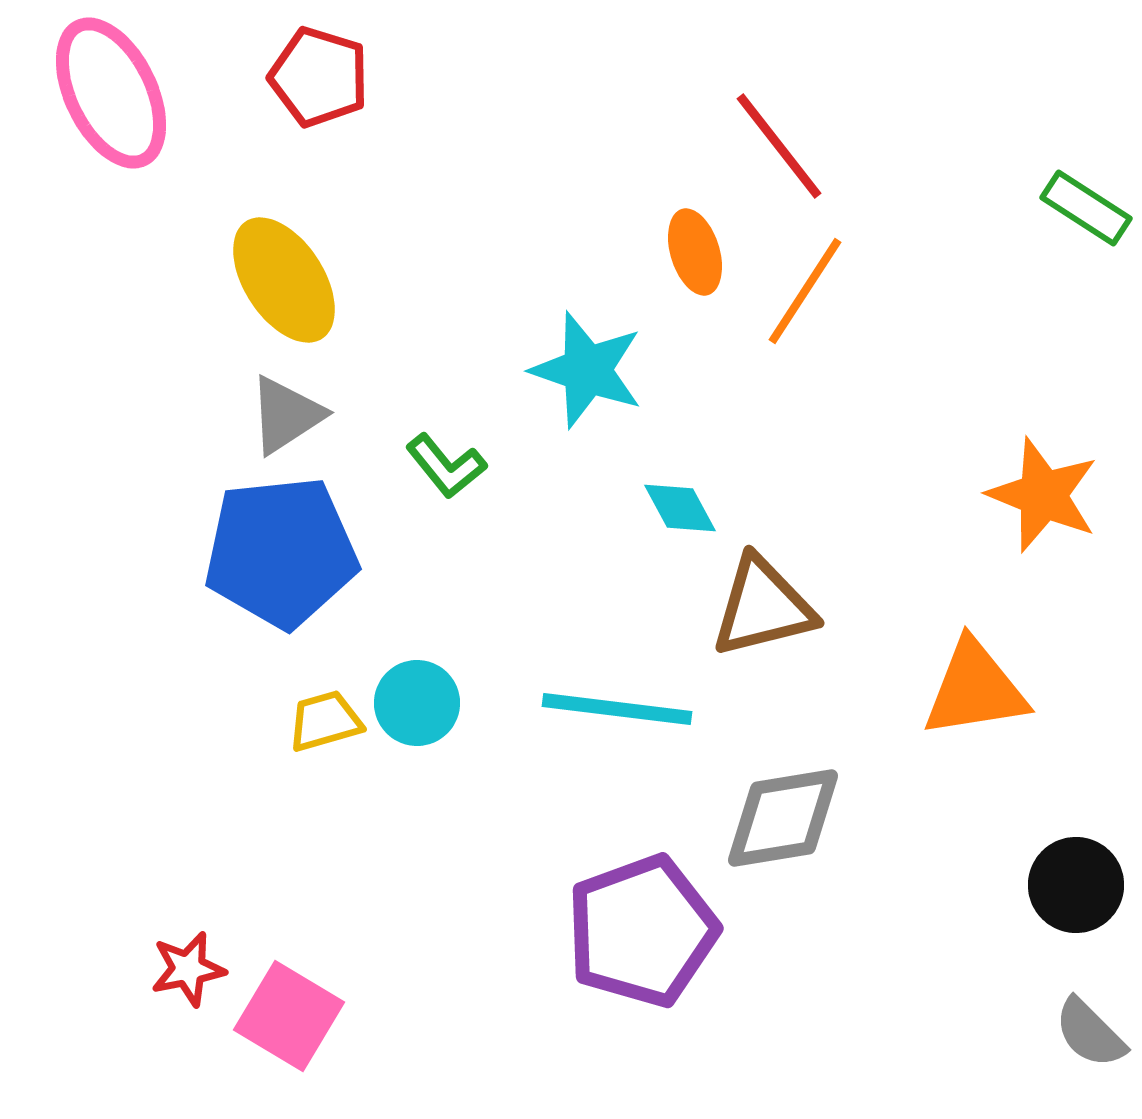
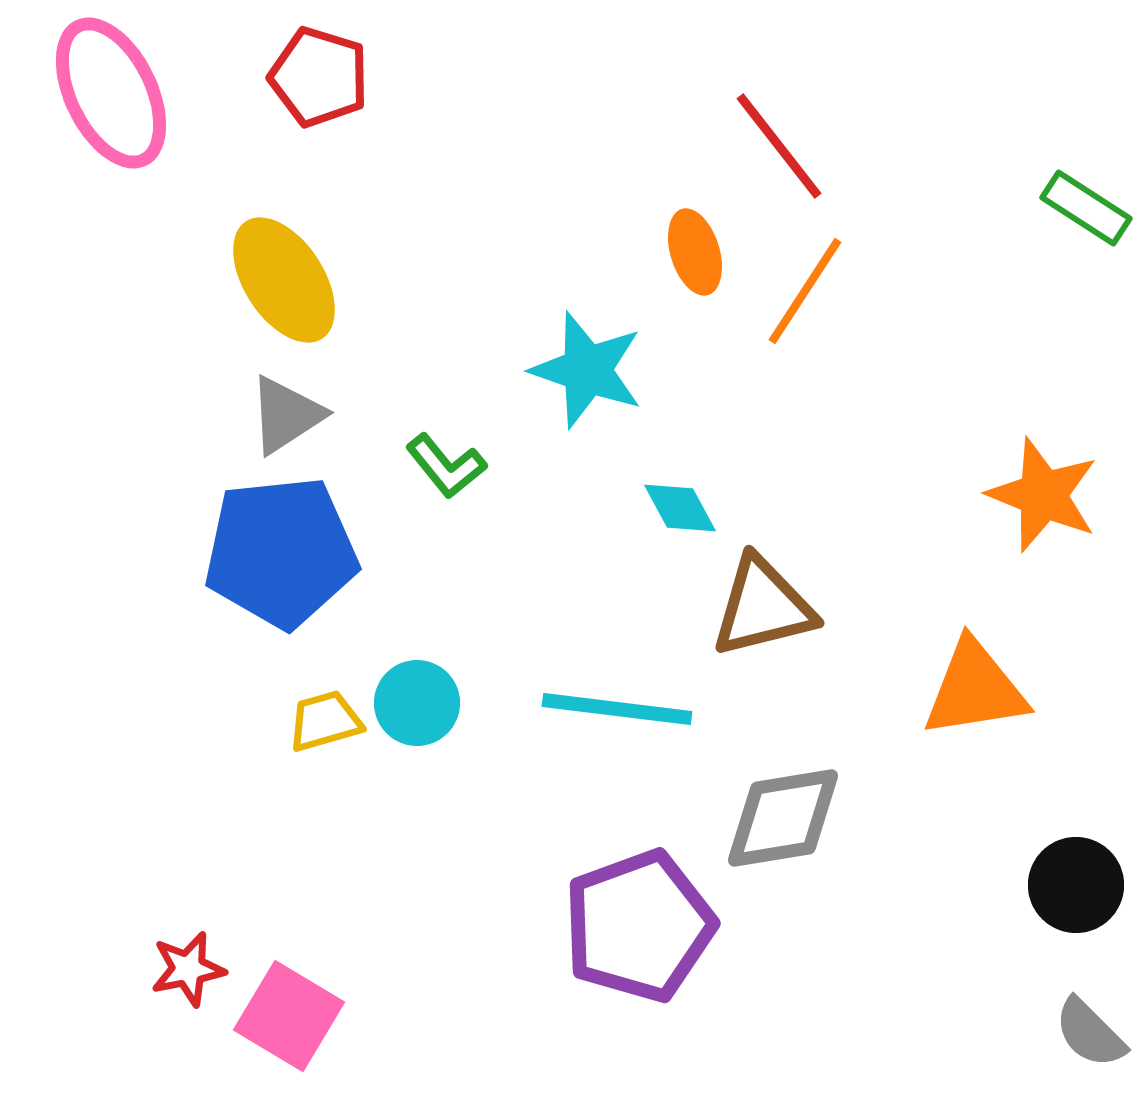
purple pentagon: moved 3 px left, 5 px up
